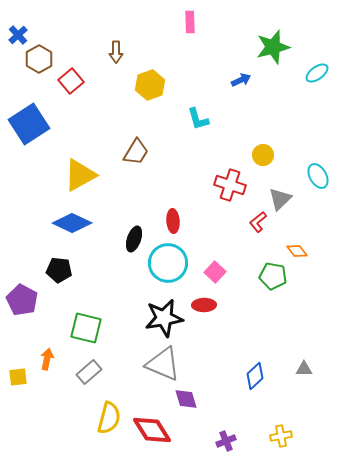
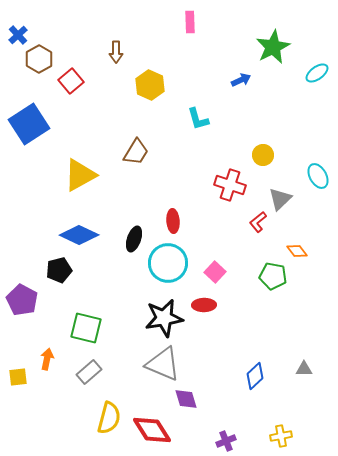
green star at (273, 47): rotated 12 degrees counterclockwise
yellow hexagon at (150, 85): rotated 16 degrees counterclockwise
blue diamond at (72, 223): moved 7 px right, 12 px down
black pentagon at (59, 270): rotated 20 degrees counterclockwise
